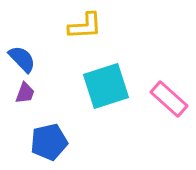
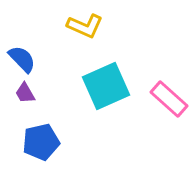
yellow L-shape: rotated 27 degrees clockwise
cyan square: rotated 6 degrees counterclockwise
purple trapezoid: rotated 130 degrees clockwise
blue pentagon: moved 8 px left
